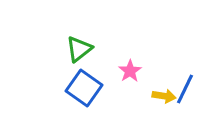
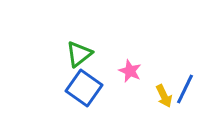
green triangle: moved 5 px down
pink star: rotated 15 degrees counterclockwise
yellow arrow: rotated 55 degrees clockwise
